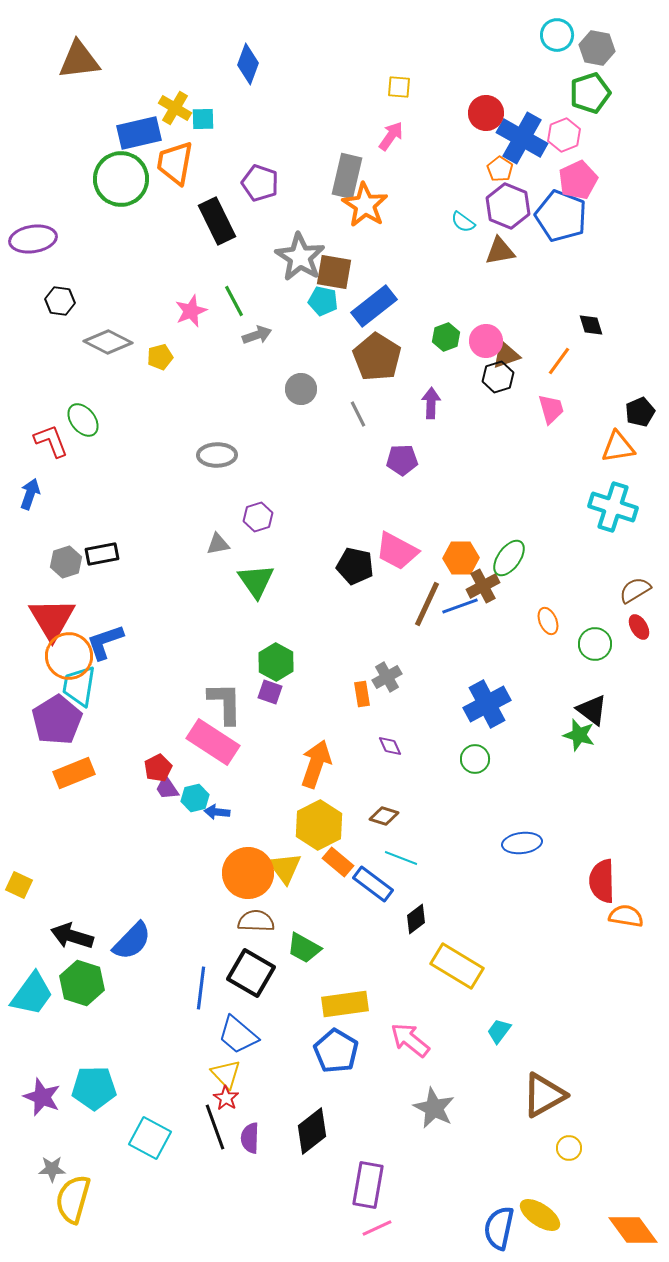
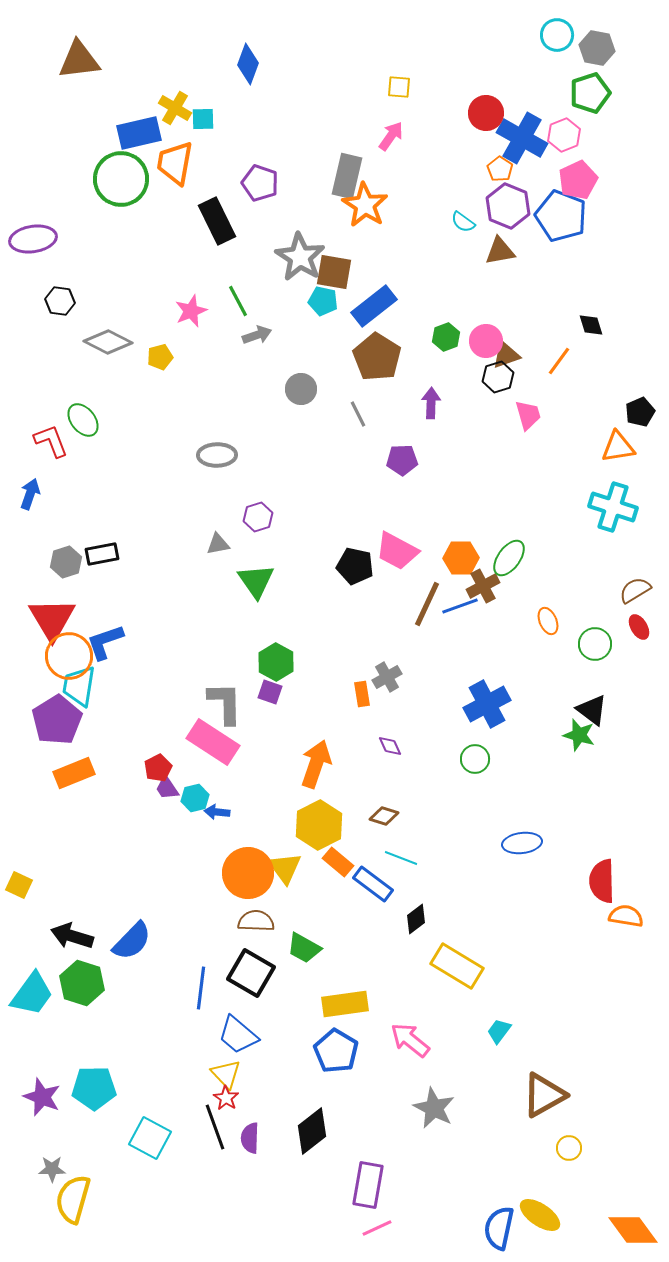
green line at (234, 301): moved 4 px right
pink trapezoid at (551, 409): moved 23 px left, 6 px down
